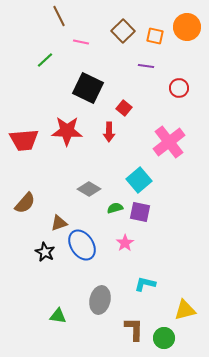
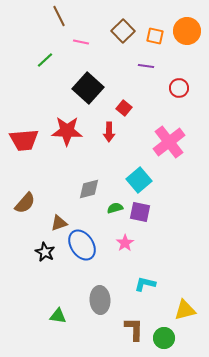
orange circle: moved 4 px down
black square: rotated 16 degrees clockwise
gray diamond: rotated 45 degrees counterclockwise
gray ellipse: rotated 16 degrees counterclockwise
